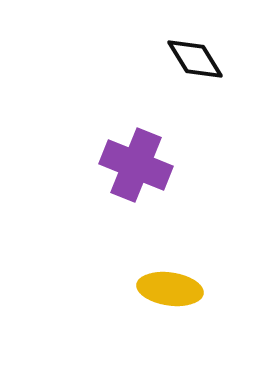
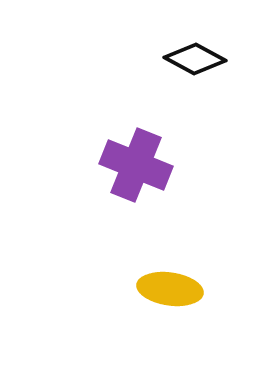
black diamond: rotated 30 degrees counterclockwise
